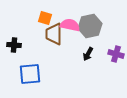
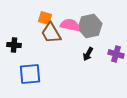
brown trapezoid: moved 3 px left, 1 px up; rotated 30 degrees counterclockwise
